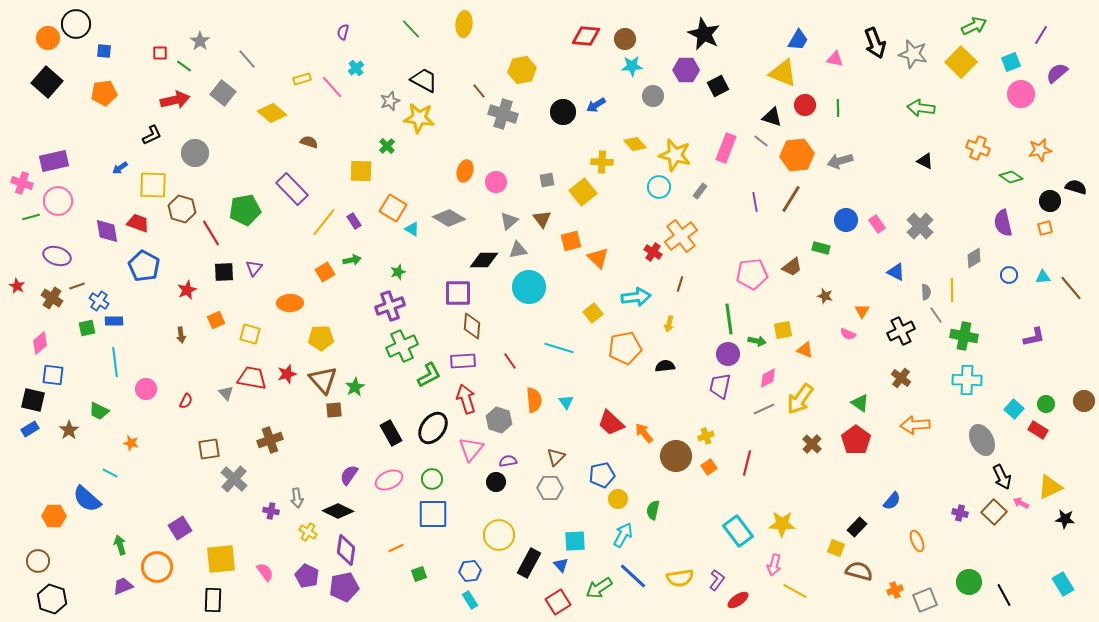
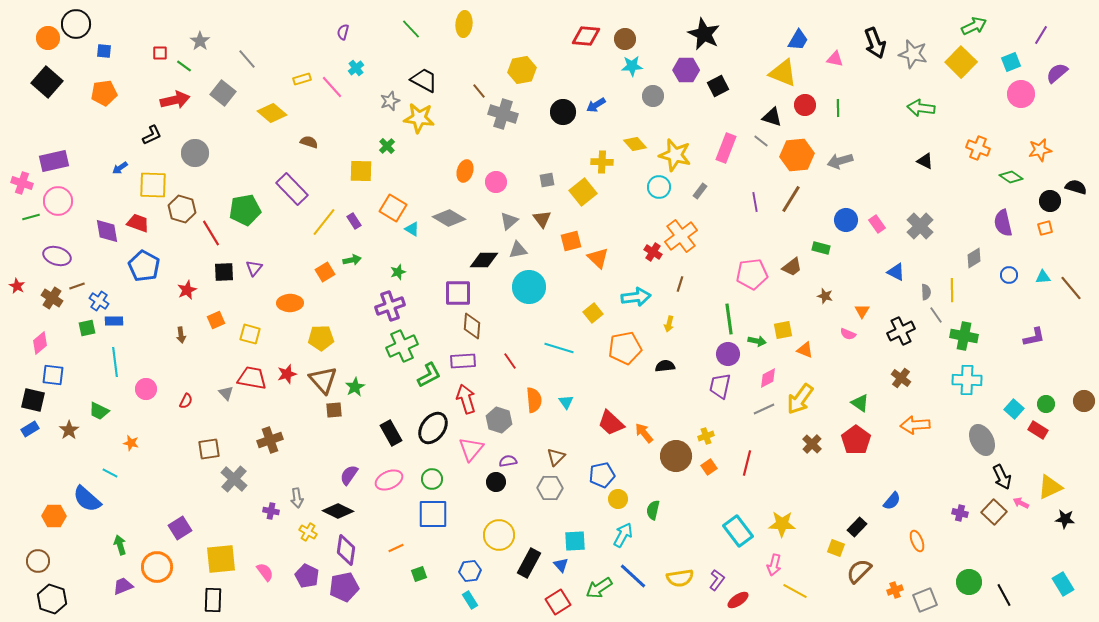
brown semicircle at (859, 571): rotated 60 degrees counterclockwise
